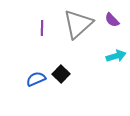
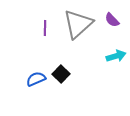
purple line: moved 3 px right
